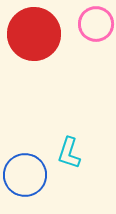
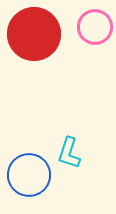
pink circle: moved 1 px left, 3 px down
blue circle: moved 4 px right
